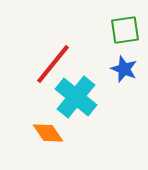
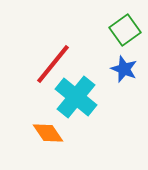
green square: rotated 28 degrees counterclockwise
